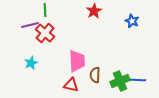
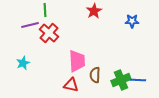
blue star: rotated 24 degrees counterclockwise
red cross: moved 4 px right
cyan star: moved 8 px left
green cross: moved 1 px right, 1 px up
